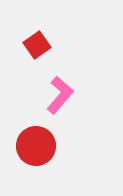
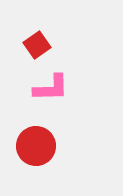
pink L-shape: moved 9 px left, 7 px up; rotated 48 degrees clockwise
